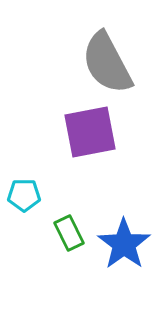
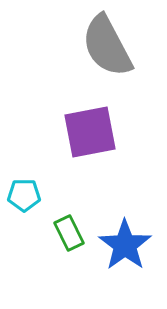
gray semicircle: moved 17 px up
blue star: moved 1 px right, 1 px down
